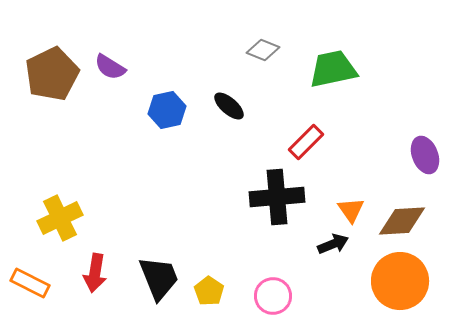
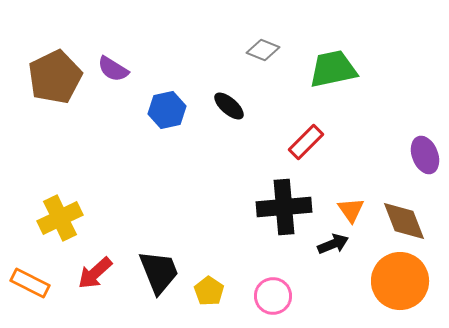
purple semicircle: moved 3 px right, 2 px down
brown pentagon: moved 3 px right, 3 px down
black cross: moved 7 px right, 10 px down
brown diamond: moved 2 px right; rotated 72 degrees clockwise
red arrow: rotated 39 degrees clockwise
black trapezoid: moved 6 px up
